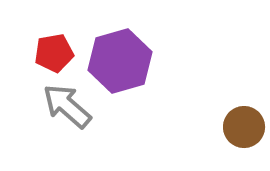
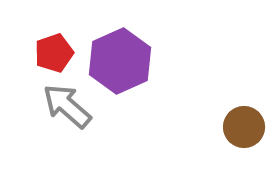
red pentagon: rotated 9 degrees counterclockwise
purple hexagon: rotated 8 degrees counterclockwise
